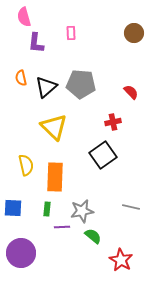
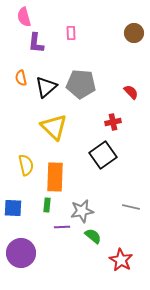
green rectangle: moved 4 px up
